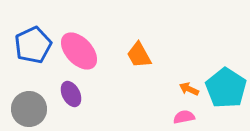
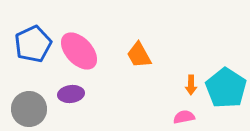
blue pentagon: moved 1 px up
orange arrow: moved 2 px right, 4 px up; rotated 114 degrees counterclockwise
purple ellipse: rotated 70 degrees counterclockwise
